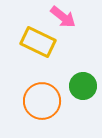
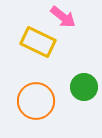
green circle: moved 1 px right, 1 px down
orange circle: moved 6 px left
